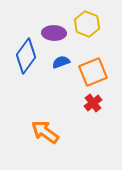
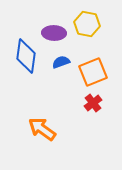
yellow hexagon: rotated 10 degrees counterclockwise
blue diamond: rotated 28 degrees counterclockwise
orange arrow: moved 3 px left, 3 px up
